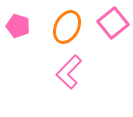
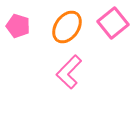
orange ellipse: rotated 8 degrees clockwise
